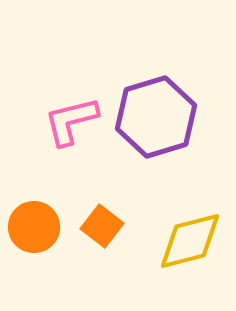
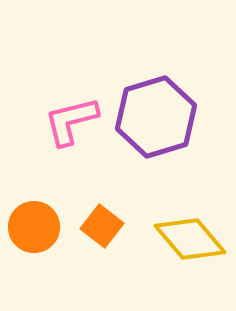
yellow diamond: moved 2 px up; rotated 64 degrees clockwise
